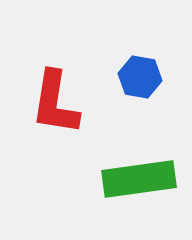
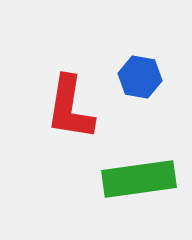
red L-shape: moved 15 px right, 5 px down
